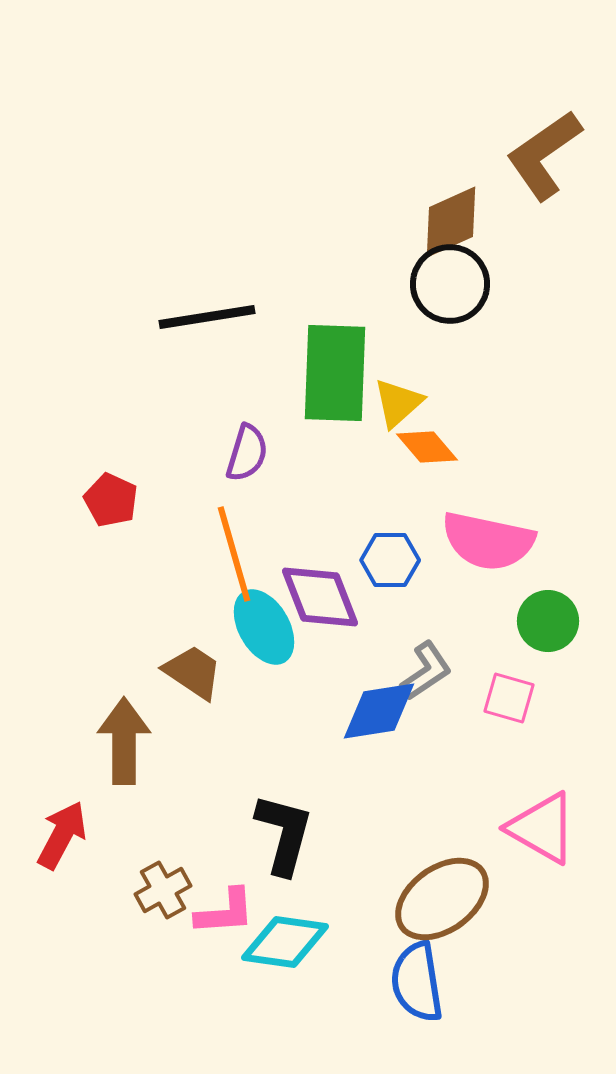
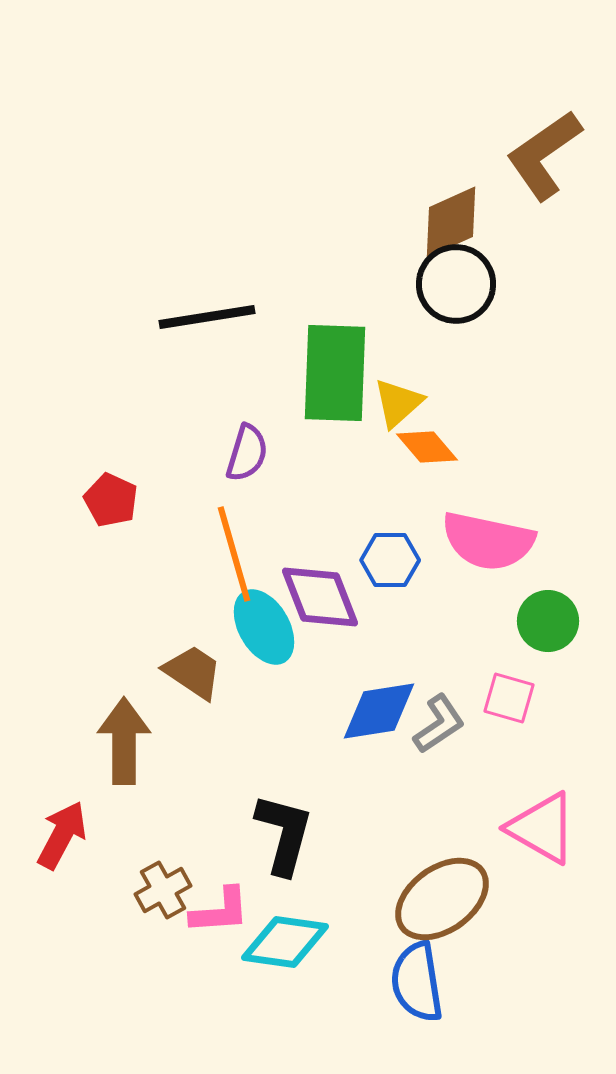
black circle: moved 6 px right
gray L-shape: moved 13 px right, 53 px down
pink L-shape: moved 5 px left, 1 px up
